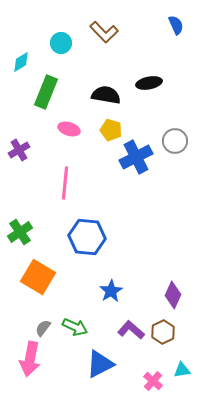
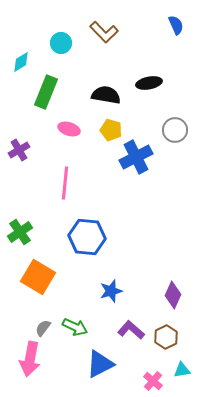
gray circle: moved 11 px up
blue star: rotated 15 degrees clockwise
brown hexagon: moved 3 px right, 5 px down
